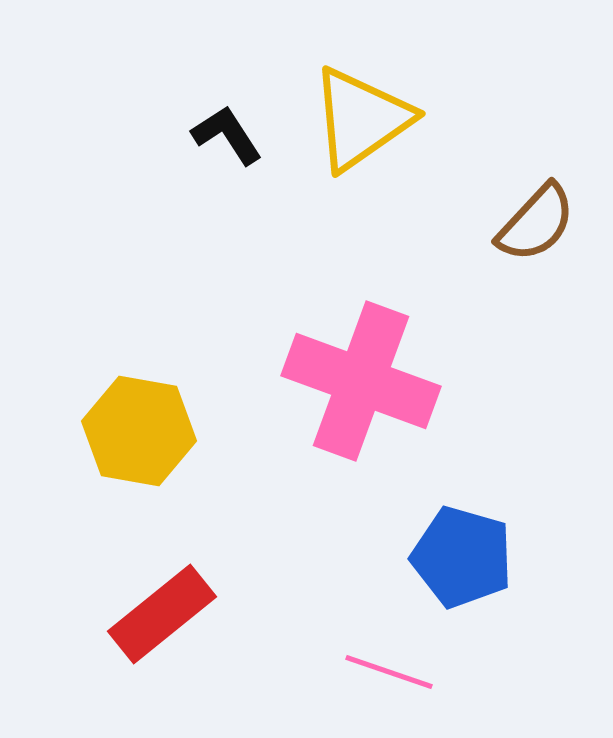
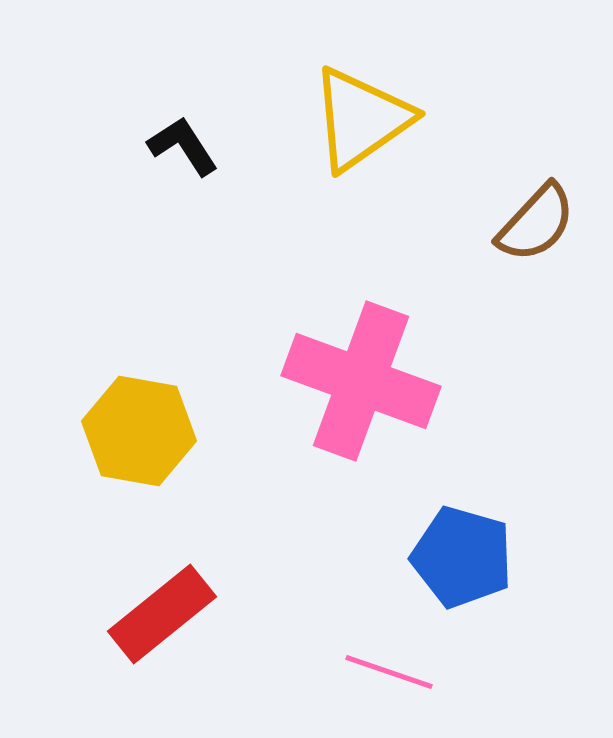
black L-shape: moved 44 px left, 11 px down
